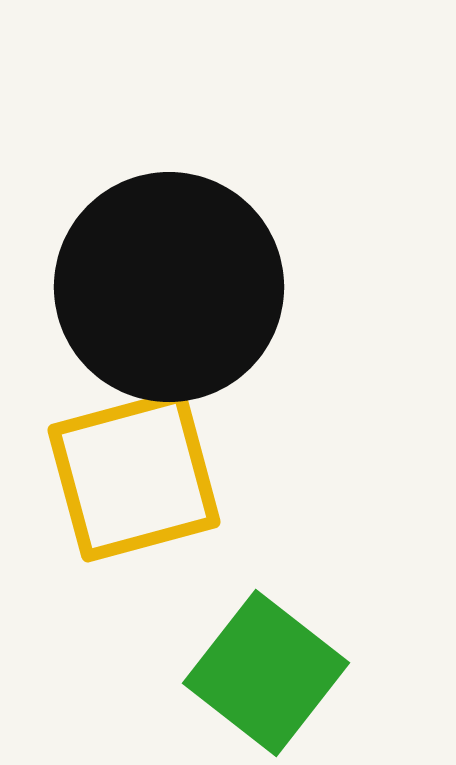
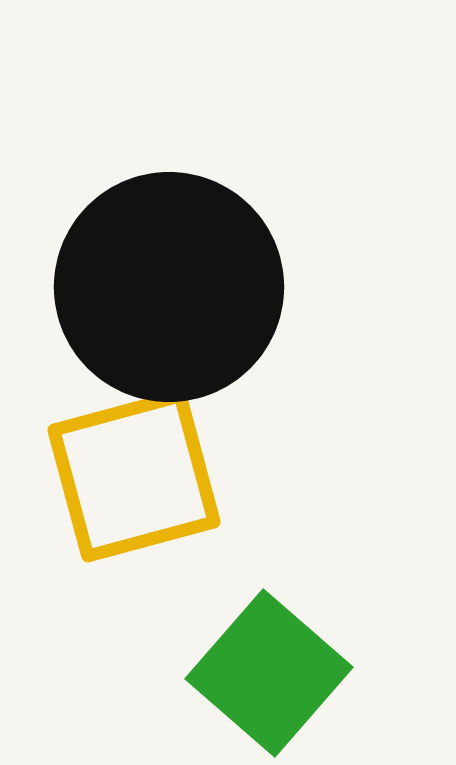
green square: moved 3 px right; rotated 3 degrees clockwise
